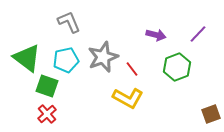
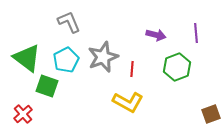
purple line: moved 2 px left, 1 px up; rotated 48 degrees counterclockwise
cyan pentagon: rotated 15 degrees counterclockwise
red line: rotated 42 degrees clockwise
yellow L-shape: moved 4 px down
red cross: moved 24 px left
